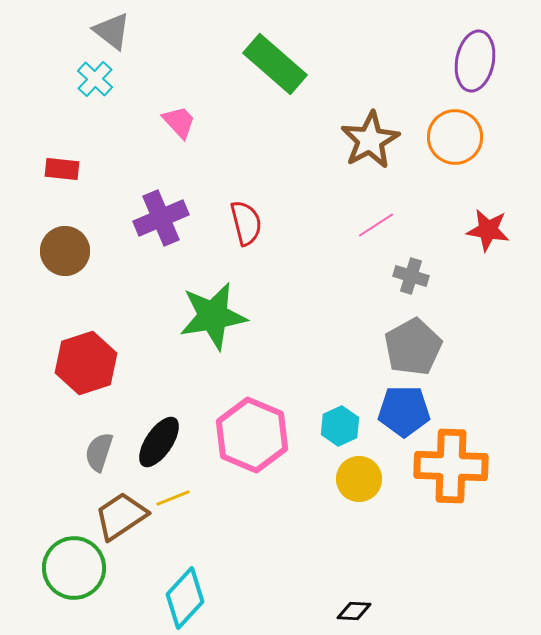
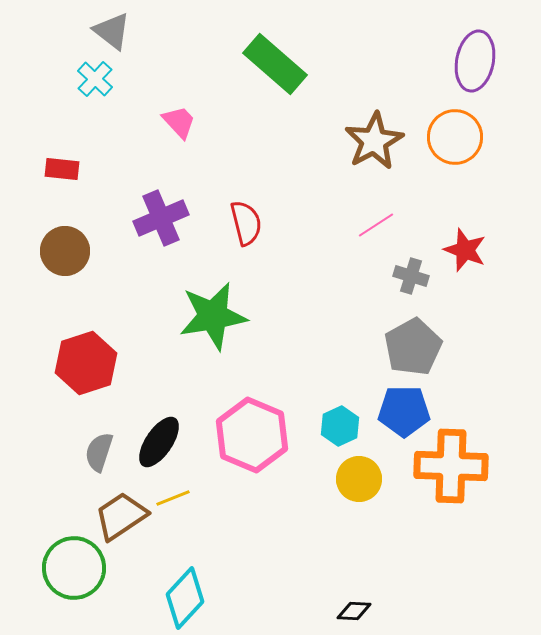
brown star: moved 4 px right, 1 px down
red star: moved 23 px left, 20 px down; rotated 12 degrees clockwise
